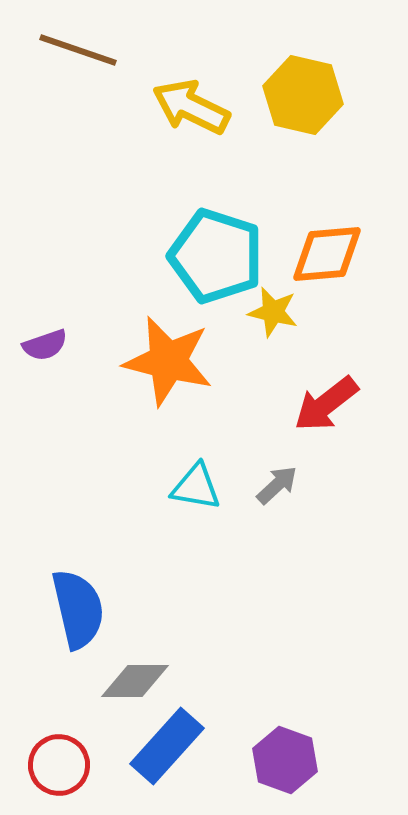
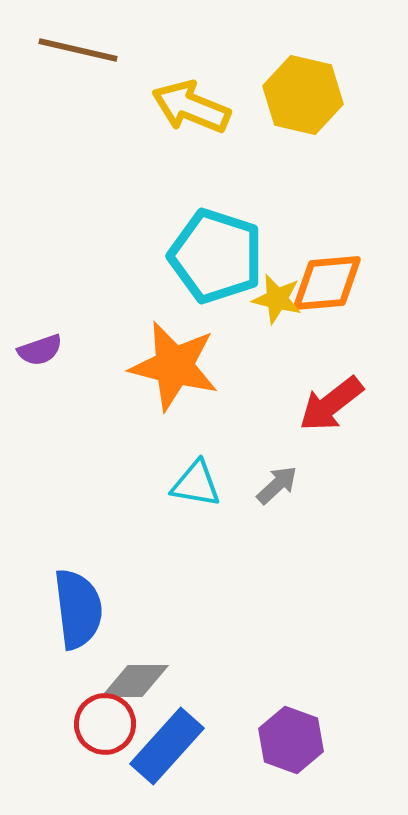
brown line: rotated 6 degrees counterclockwise
yellow arrow: rotated 4 degrees counterclockwise
orange diamond: moved 29 px down
yellow star: moved 4 px right, 13 px up
purple semicircle: moved 5 px left, 5 px down
orange star: moved 6 px right, 5 px down
red arrow: moved 5 px right
cyan triangle: moved 3 px up
blue semicircle: rotated 6 degrees clockwise
purple hexagon: moved 6 px right, 20 px up
red circle: moved 46 px right, 41 px up
